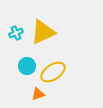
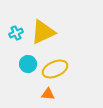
cyan circle: moved 1 px right, 2 px up
yellow ellipse: moved 2 px right, 3 px up; rotated 10 degrees clockwise
orange triangle: moved 10 px right; rotated 24 degrees clockwise
